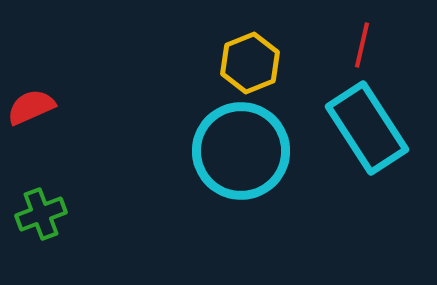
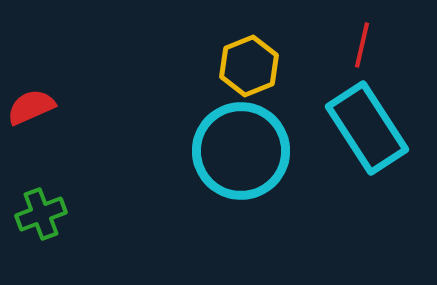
yellow hexagon: moved 1 px left, 3 px down
